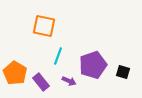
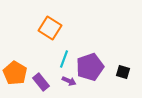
orange square: moved 6 px right, 2 px down; rotated 20 degrees clockwise
cyan line: moved 6 px right, 3 px down
purple pentagon: moved 3 px left, 2 px down
